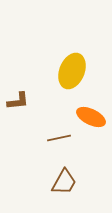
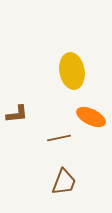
yellow ellipse: rotated 32 degrees counterclockwise
brown L-shape: moved 1 px left, 13 px down
brown trapezoid: rotated 8 degrees counterclockwise
